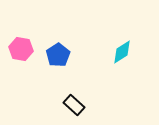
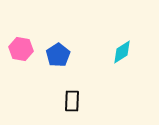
black rectangle: moved 2 px left, 4 px up; rotated 50 degrees clockwise
